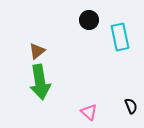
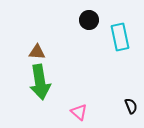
brown triangle: moved 1 px down; rotated 42 degrees clockwise
pink triangle: moved 10 px left
